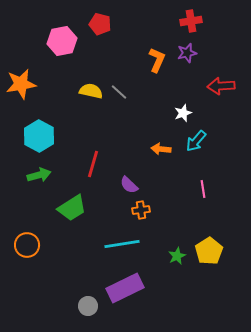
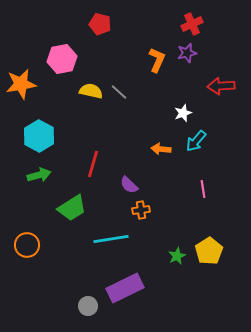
red cross: moved 1 px right, 3 px down; rotated 15 degrees counterclockwise
pink hexagon: moved 18 px down
cyan line: moved 11 px left, 5 px up
